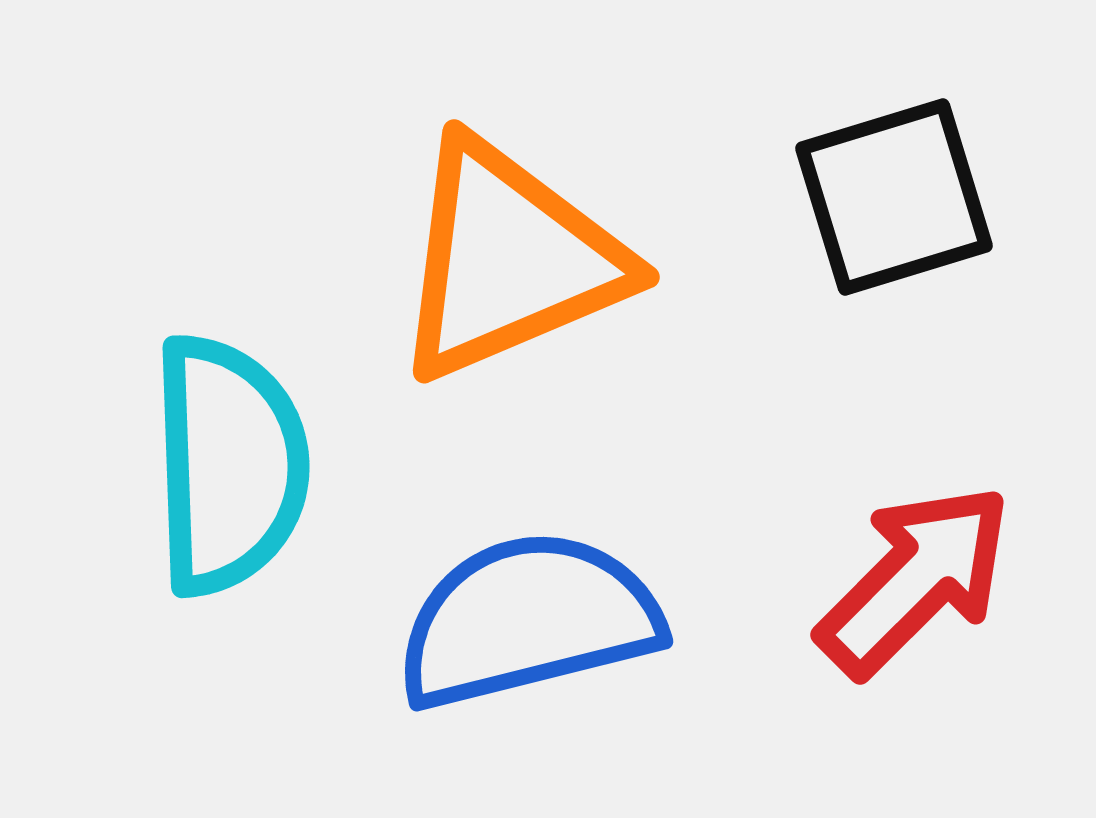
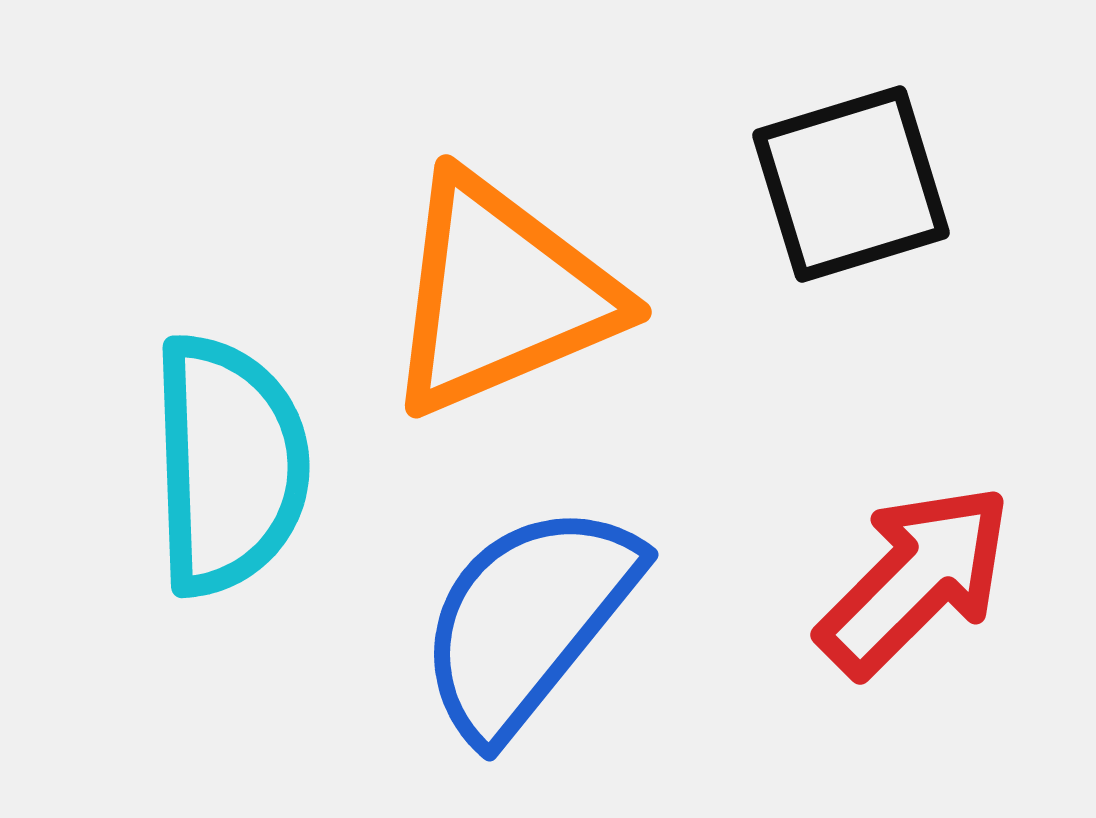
black square: moved 43 px left, 13 px up
orange triangle: moved 8 px left, 35 px down
blue semicircle: rotated 37 degrees counterclockwise
